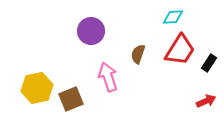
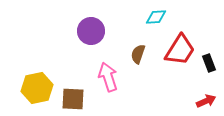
cyan diamond: moved 17 px left
black rectangle: rotated 54 degrees counterclockwise
brown square: moved 2 px right; rotated 25 degrees clockwise
